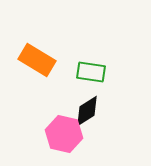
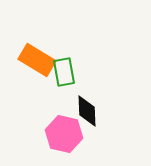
green rectangle: moved 27 px left; rotated 72 degrees clockwise
black diamond: rotated 60 degrees counterclockwise
